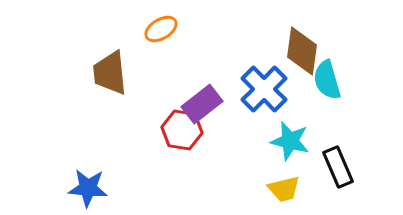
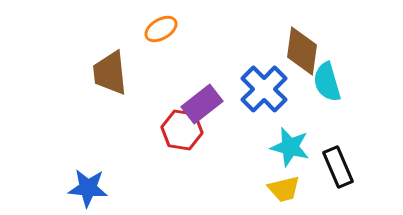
cyan semicircle: moved 2 px down
cyan star: moved 6 px down
